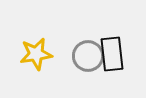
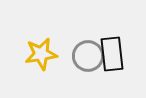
yellow star: moved 5 px right
